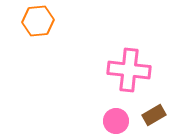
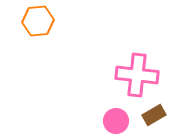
pink cross: moved 8 px right, 5 px down
